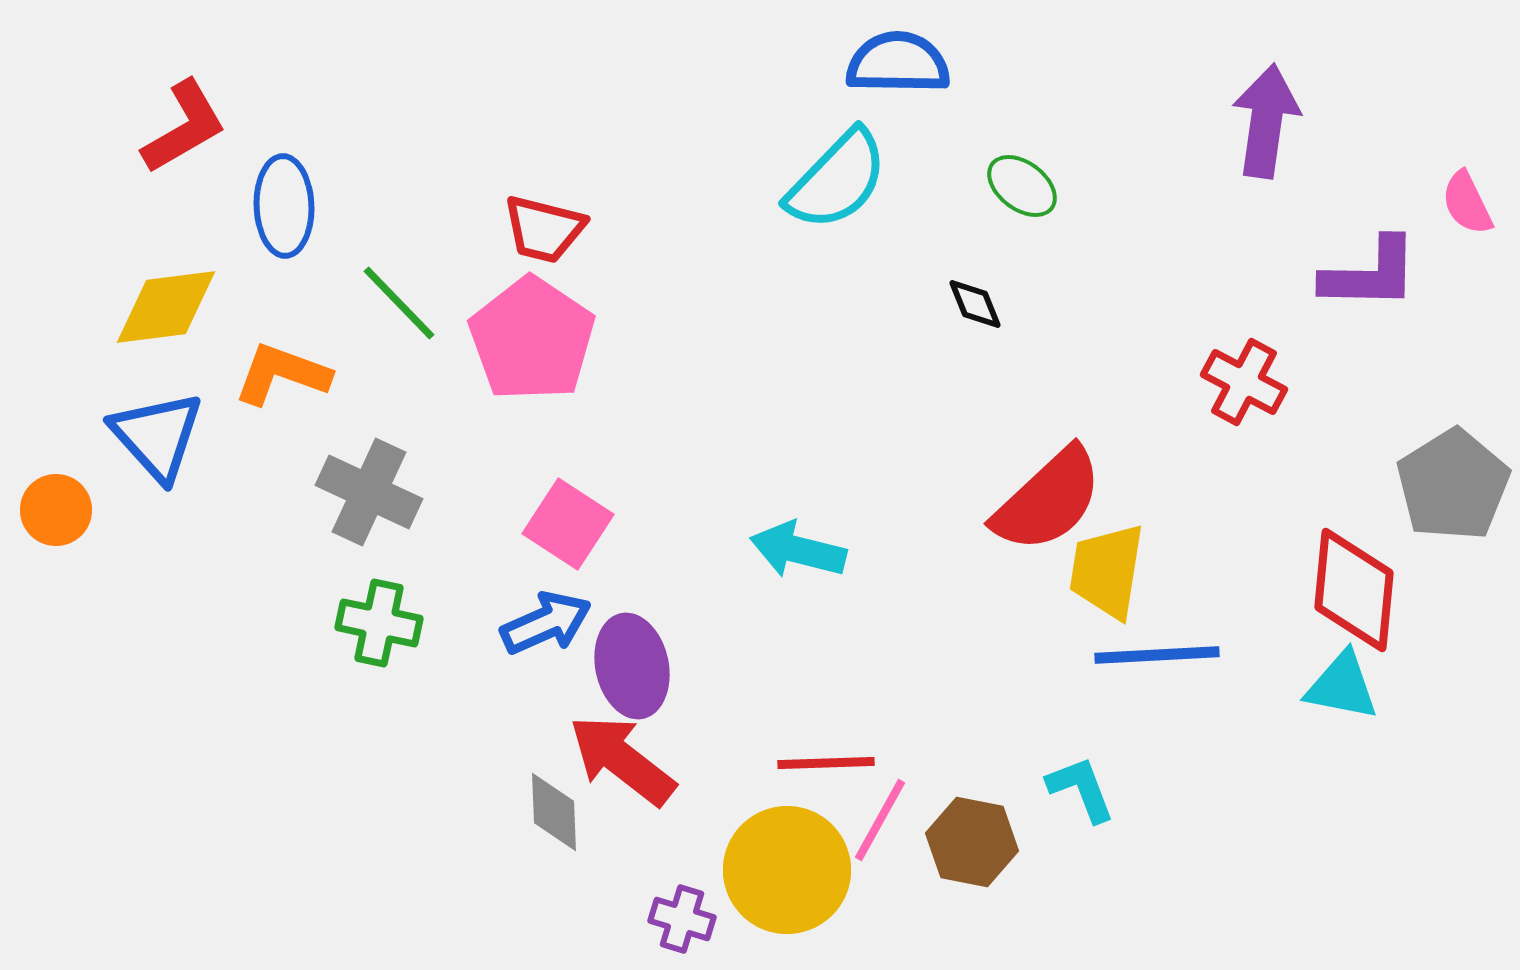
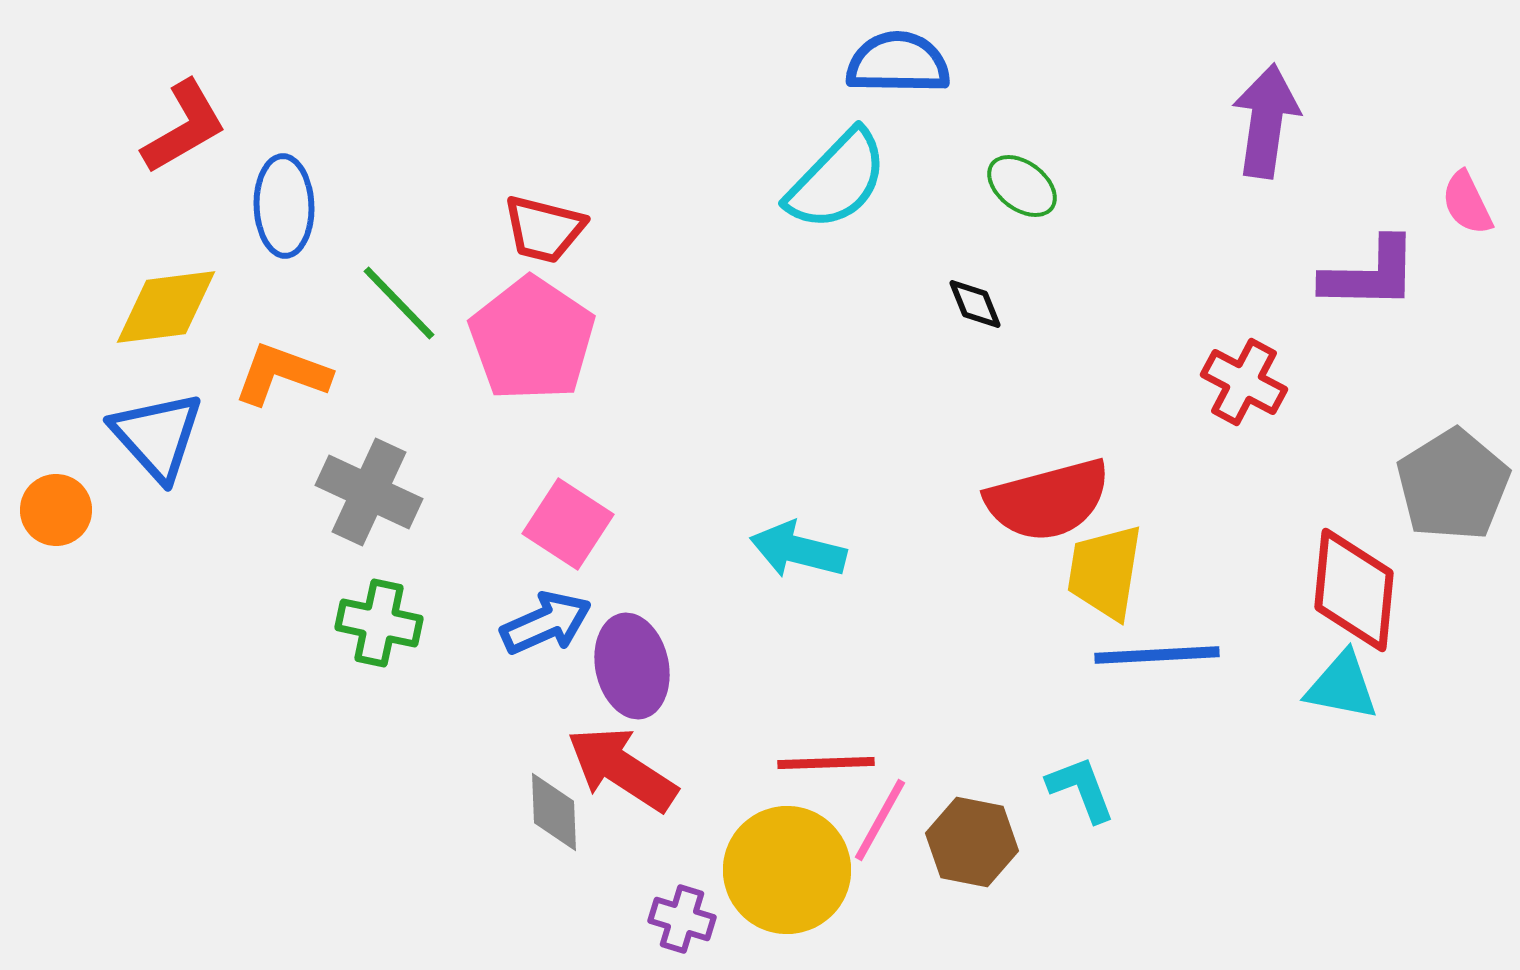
red semicircle: rotated 28 degrees clockwise
yellow trapezoid: moved 2 px left, 1 px down
red arrow: moved 9 px down; rotated 5 degrees counterclockwise
